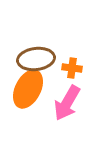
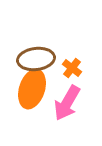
orange cross: rotated 30 degrees clockwise
orange ellipse: moved 4 px right; rotated 9 degrees counterclockwise
